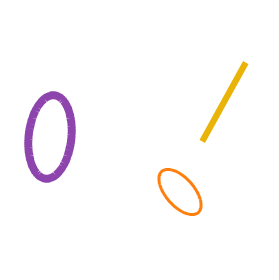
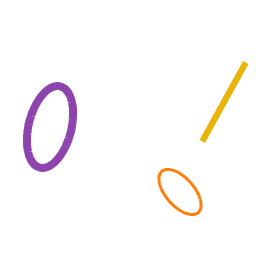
purple ellipse: moved 10 px up; rotated 8 degrees clockwise
